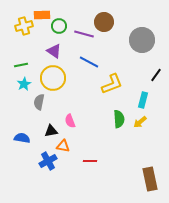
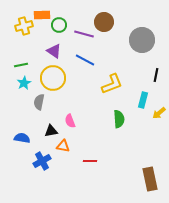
green circle: moved 1 px up
blue line: moved 4 px left, 2 px up
black line: rotated 24 degrees counterclockwise
cyan star: moved 1 px up
yellow arrow: moved 19 px right, 9 px up
blue cross: moved 6 px left
